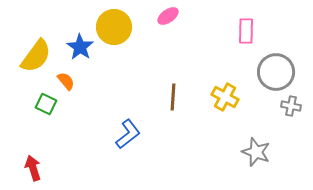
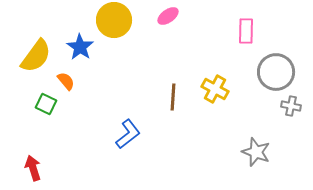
yellow circle: moved 7 px up
yellow cross: moved 10 px left, 8 px up
